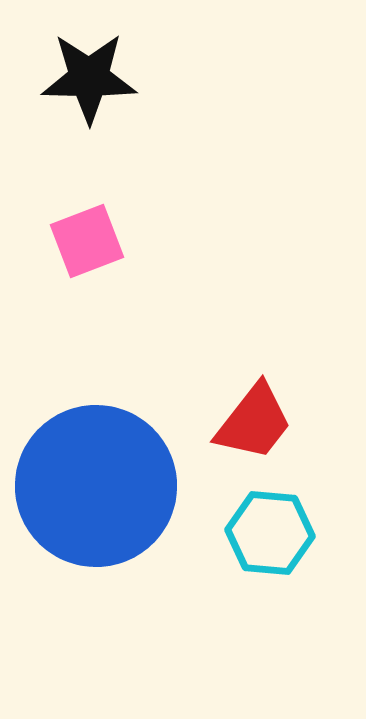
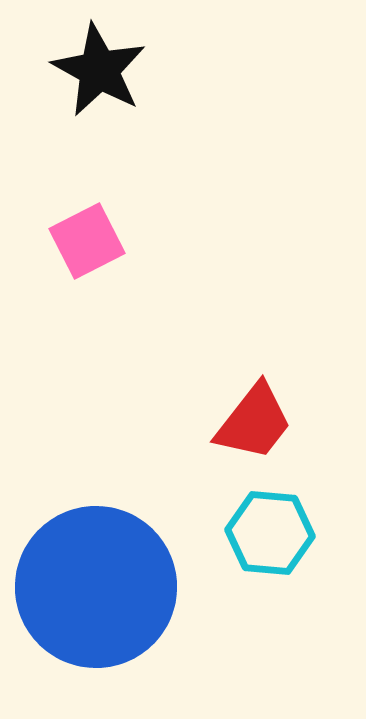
black star: moved 10 px right, 8 px up; rotated 28 degrees clockwise
pink square: rotated 6 degrees counterclockwise
blue circle: moved 101 px down
